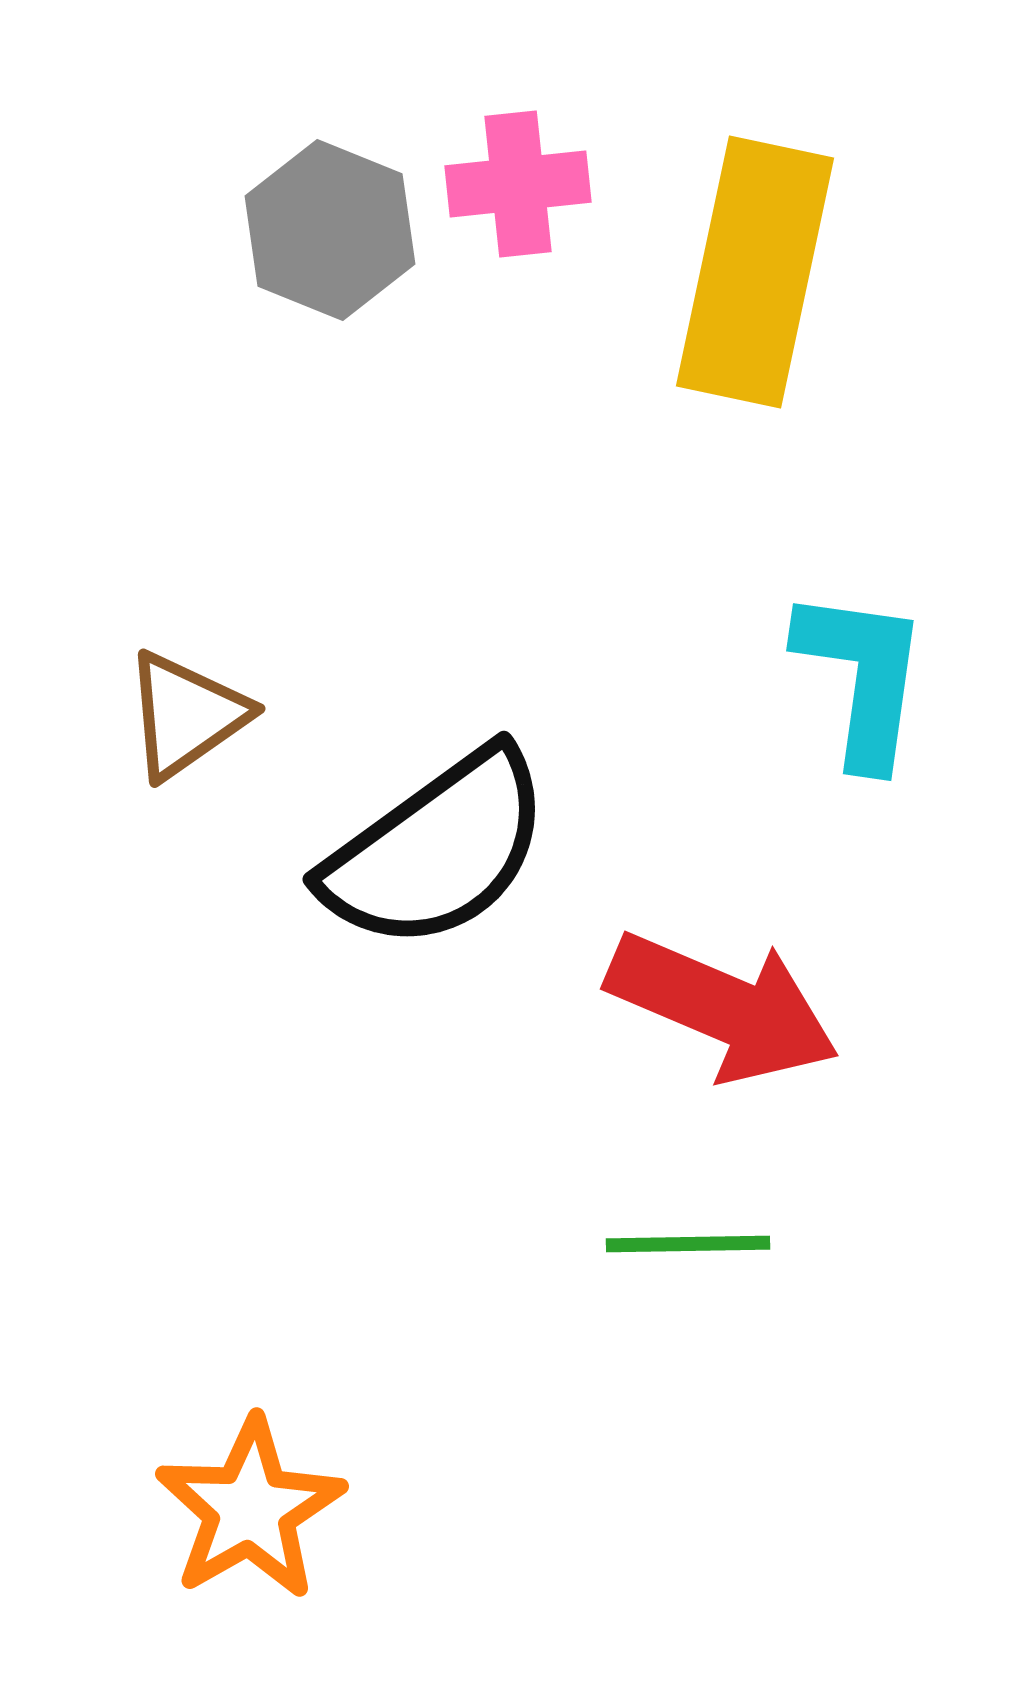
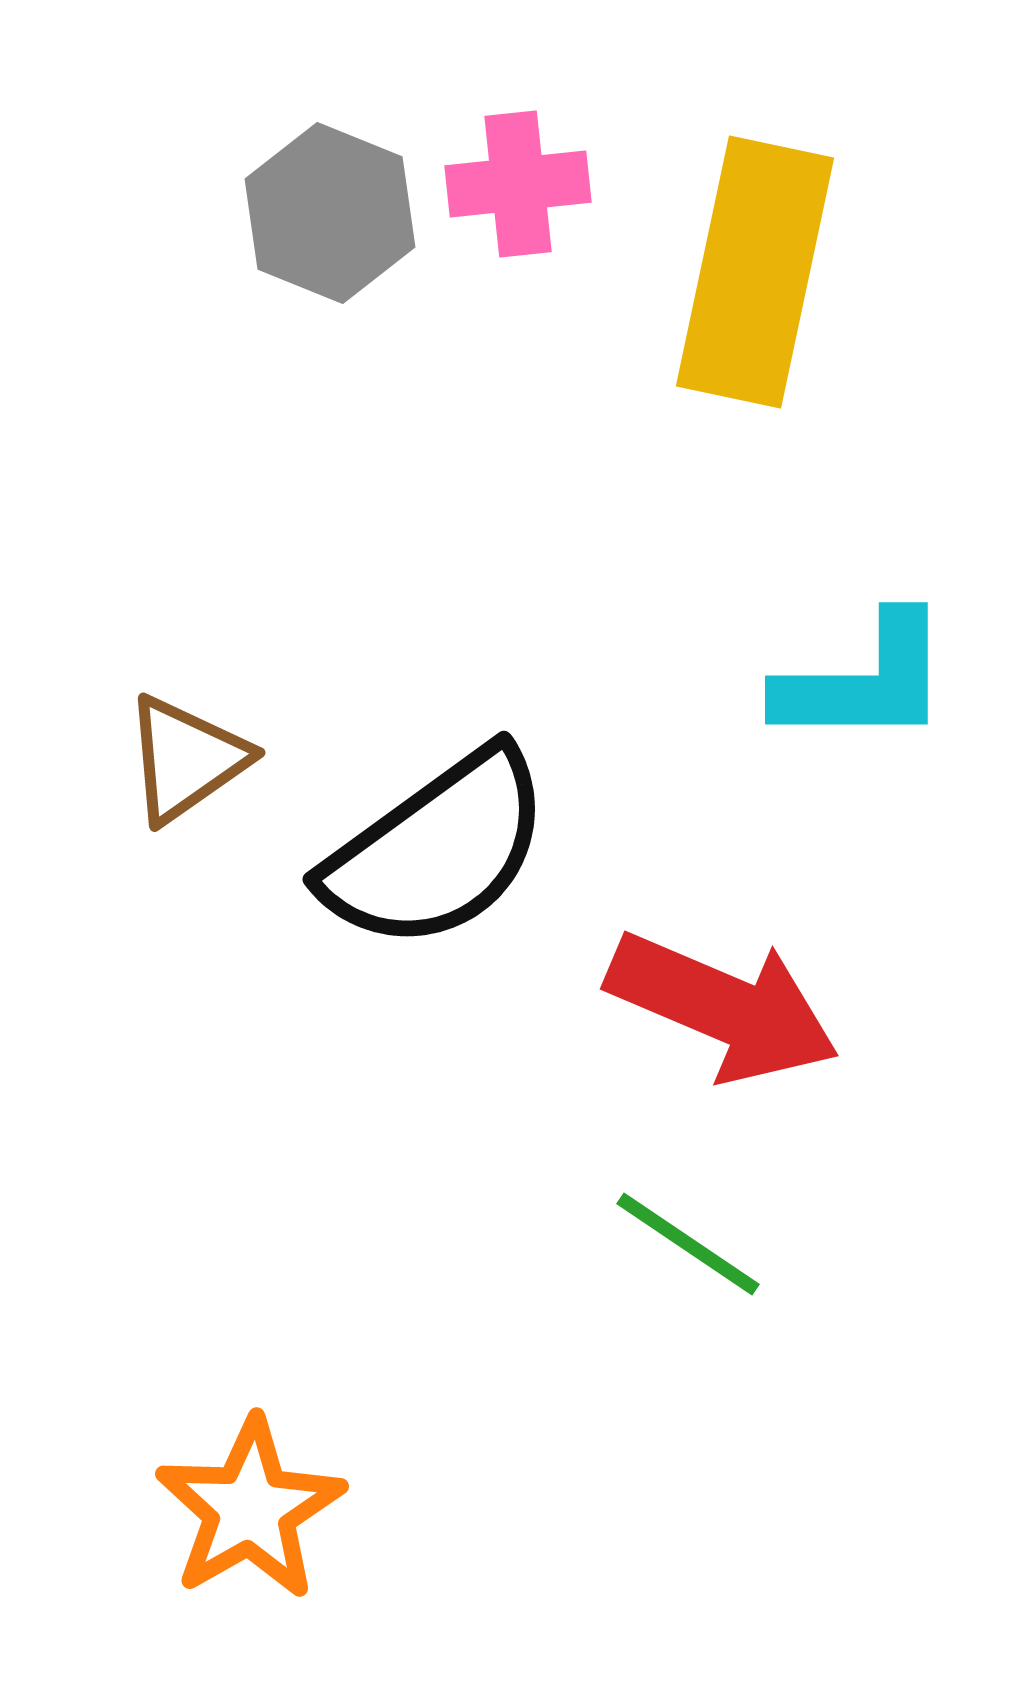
gray hexagon: moved 17 px up
cyan L-shape: moved 2 px right, 4 px down; rotated 82 degrees clockwise
brown triangle: moved 44 px down
green line: rotated 35 degrees clockwise
